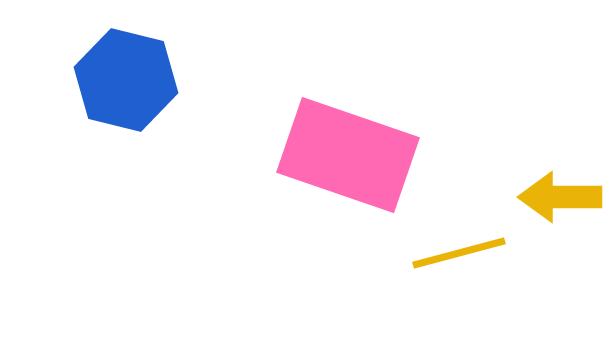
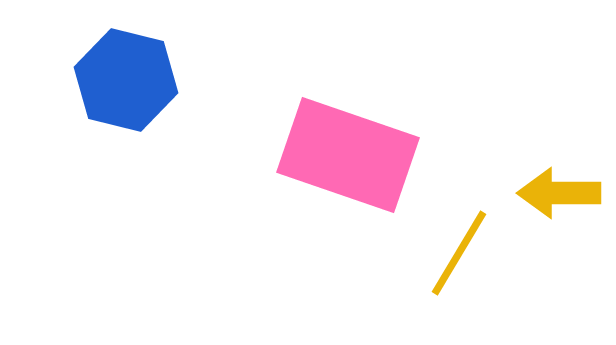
yellow arrow: moved 1 px left, 4 px up
yellow line: rotated 44 degrees counterclockwise
